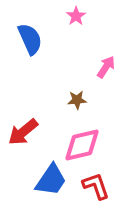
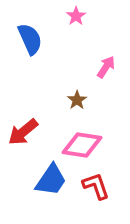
brown star: rotated 30 degrees counterclockwise
pink diamond: rotated 21 degrees clockwise
